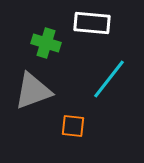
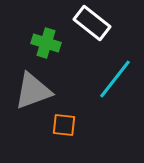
white rectangle: rotated 33 degrees clockwise
cyan line: moved 6 px right
orange square: moved 9 px left, 1 px up
